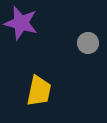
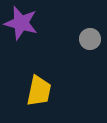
gray circle: moved 2 px right, 4 px up
